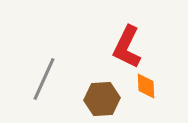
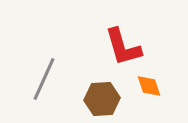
red L-shape: moved 4 px left; rotated 42 degrees counterclockwise
orange diamond: moved 3 px right; rotated 16 degrees counterclockwise
